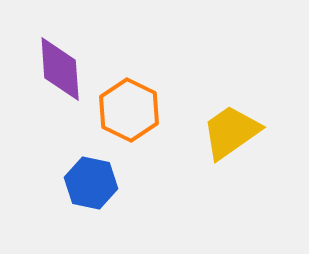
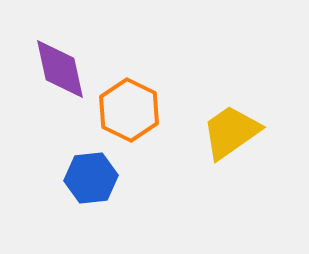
purple diamond: rotated 8 degrees counterclockwise
blue hexagon: moved 5 px up; rotated 18 degrees counterclockwise
